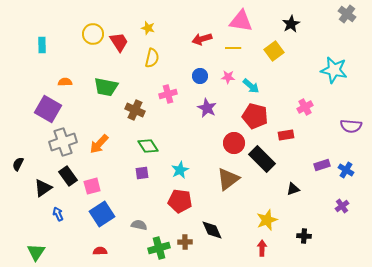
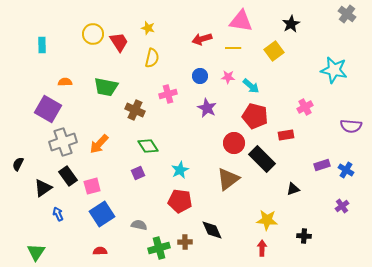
purple square at (142, 173): moved 4 px left; rotated 16 degrees counterclockwise
yellow star at (267, 220): rotated 25 degrees clockwise
